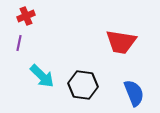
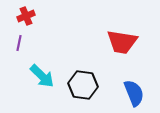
red trapezoid: moved 1 px right
